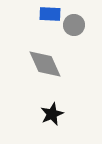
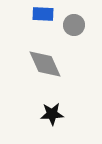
blue rectangle: moved 7 px left
black star: rotated 20 degrees clockwise
